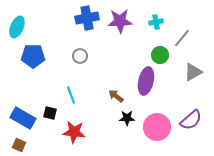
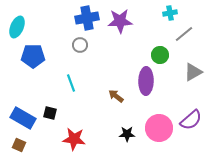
cyan cross: moved 14 px right, 9 px up
gray line: moved 2 px right, 4 px up; rotated 12 degrees clockwise
gray circle: moved 11 px up
purple ellipse: rotated 12 degrees counterclockwise
cyan line: moved 12 px up
black star: moved 16 px down
pink circle: moved 2 px right, 1 px down
red star: moved 7 px down
